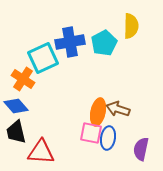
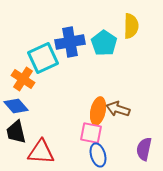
cyan pentagon: rotated 10 degrees counterclockwise
orange ellipse: moved 1 px up
blue ellipse: moved 10 px left, 17 px down; rotated 25 degrees counterclockwise
purple semicircle: moved 3 px right
